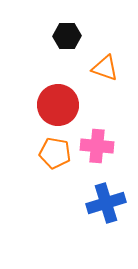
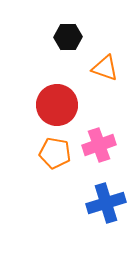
black hexagon: moved 1 px right, 1 px down
red circle: moved 1 px left
pink cross: moved 2 px right, 1 px up; rotated 24 degrees counterclockwise
